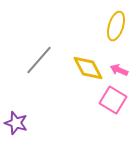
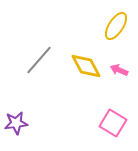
yellow ellipse: rotated 16 degrees clockwise
yellow diamond: moved 2 px left, 2 px up
pink square: moved 23 px down
purple star: rotated 25 degrees counterclockwise
